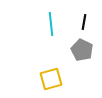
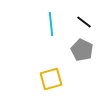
black line: rotated 63 degrees counterclockwise
